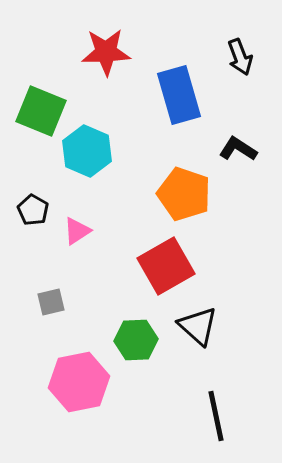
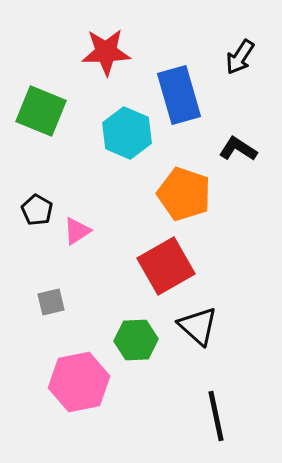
black arrow: rotated 54 degrees clockwise
cyan hexagon: moved 40 px right, 18 px up
black pentagon: moved 4 px right
